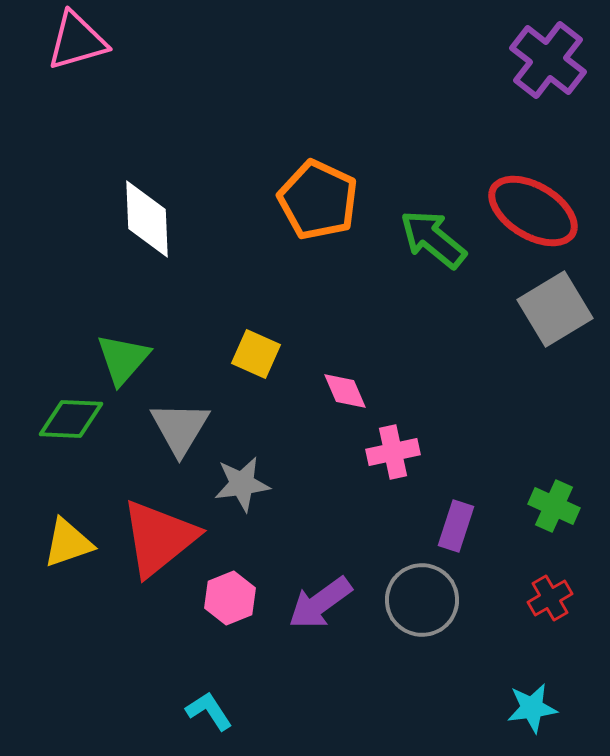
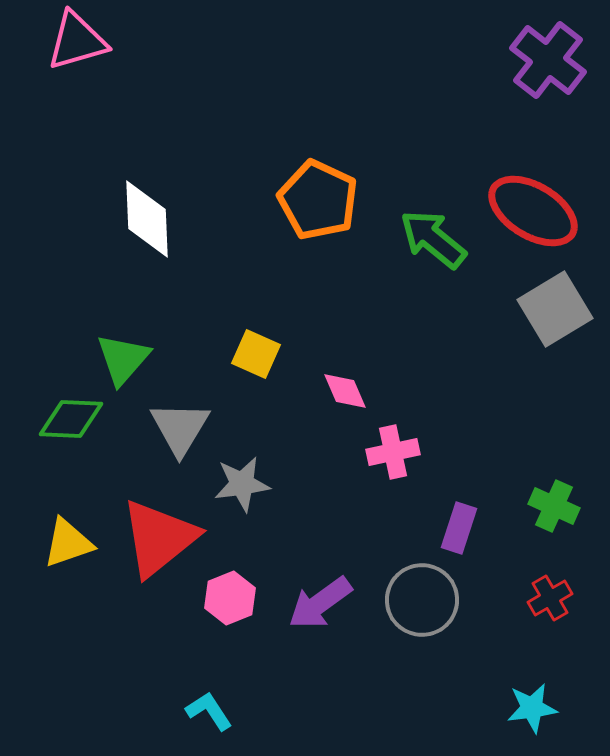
purple rectangle: moved 3 px right, 2 px down
